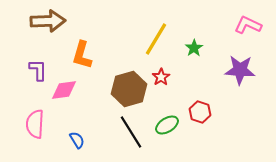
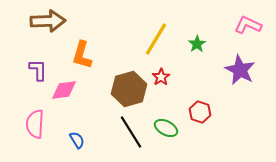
green star: moved 3 px right, 4 px up
purple star: rotated 24 degrees clockwise
green ellipse: moved 1 px left, 3 px down; rotated 60 degrees clockwise
